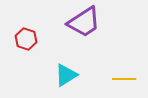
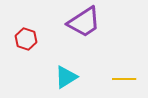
cyan triangle: moved 2 px down
